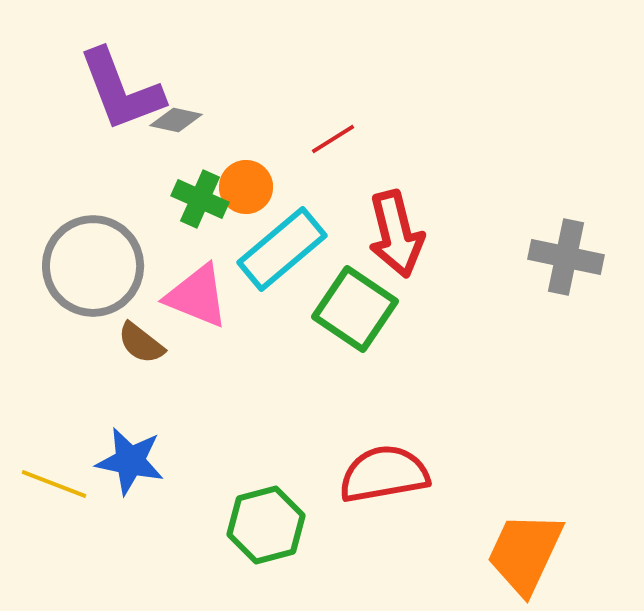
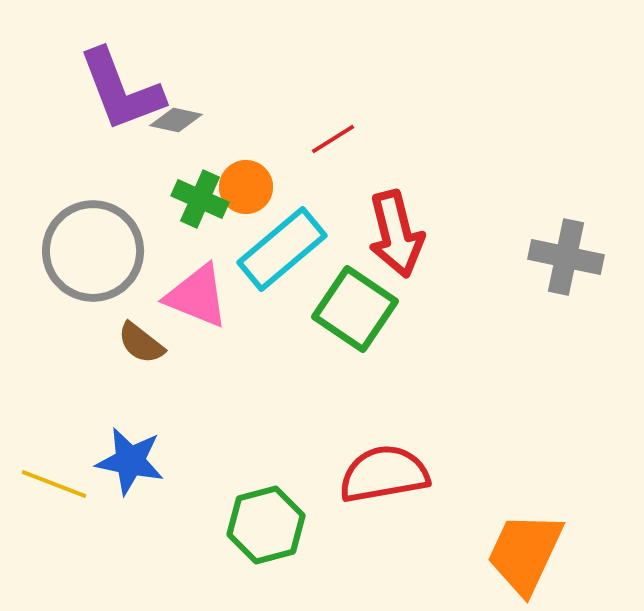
gray circle: moved 15 px up
